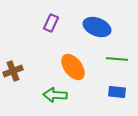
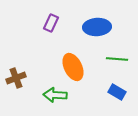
blue ellipse: rotated 24 degrees counterclockwise
orange ellipse: rotated 12 degrees clockwise
brown cross: moved 3 px right, 7 px down
blue rectangle: rotated 24 degrees clockwise
